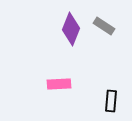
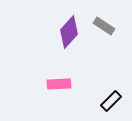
purple diamond: moved 2 px left, 3 px down; rotated 20 degrees clockwise
black rectangle: rotated 40 degrees clockwise
